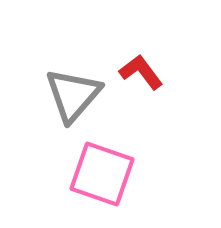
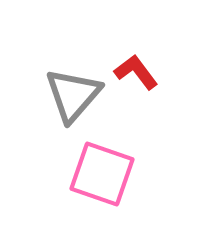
red L-shape: moved 5 px left
